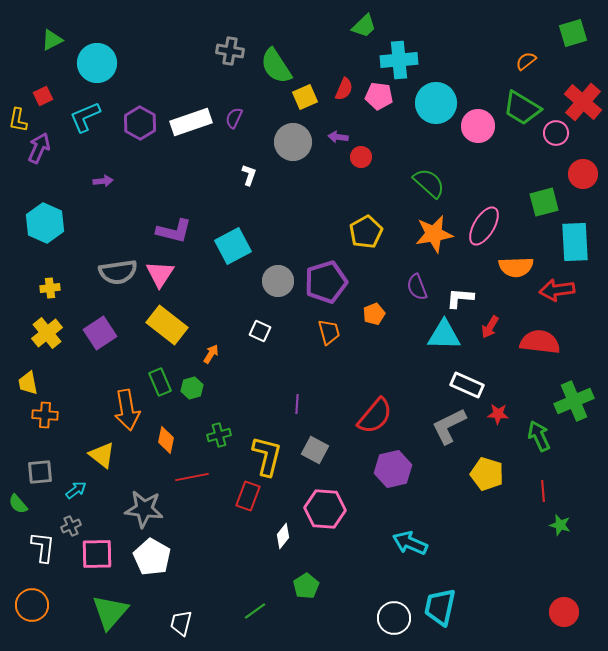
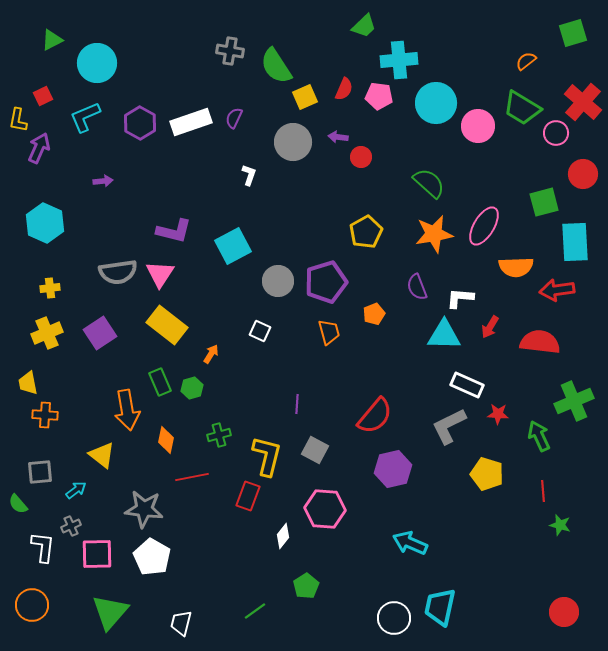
yellow cross at (47, 333): rotated 16 degrees clockwise
